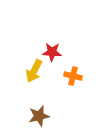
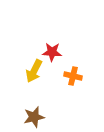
brown star: moved 5 px left, 1 px down
